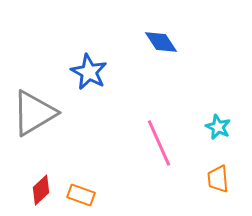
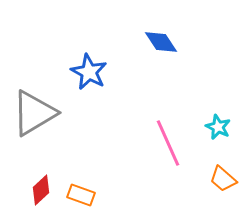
pink line: moved 9 px right
orange trapezoid: moved 5 px right; rotated 44 degrees counterclockwise
